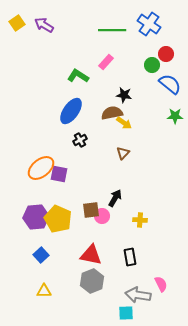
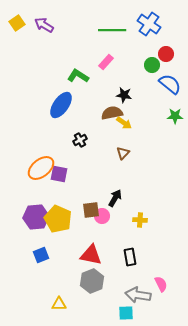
blue ellipse: moved 10 px left, 6 px up
blue square: rotated 21 degrees clockwise
yellow triangle: moved 15 px right, 13 px down
